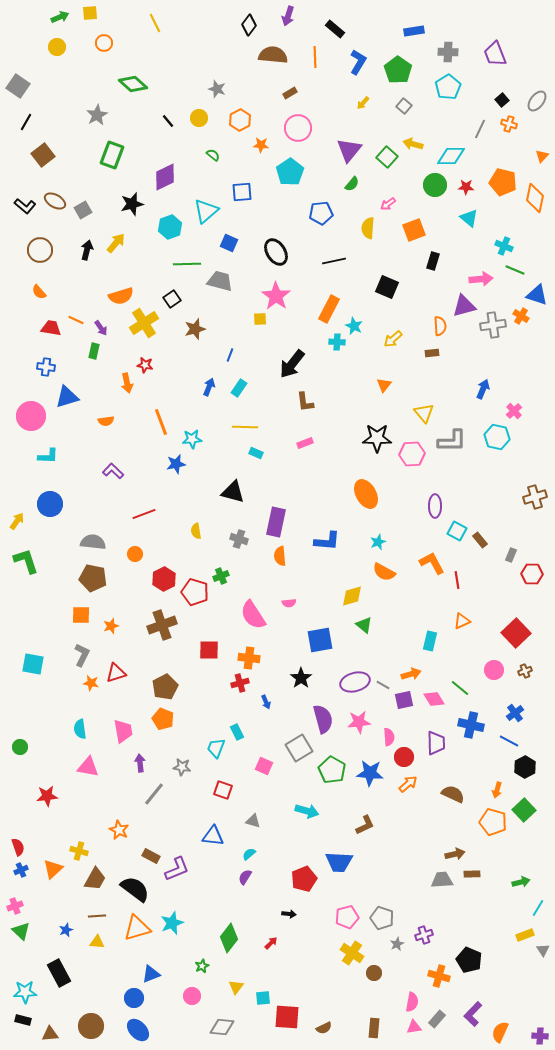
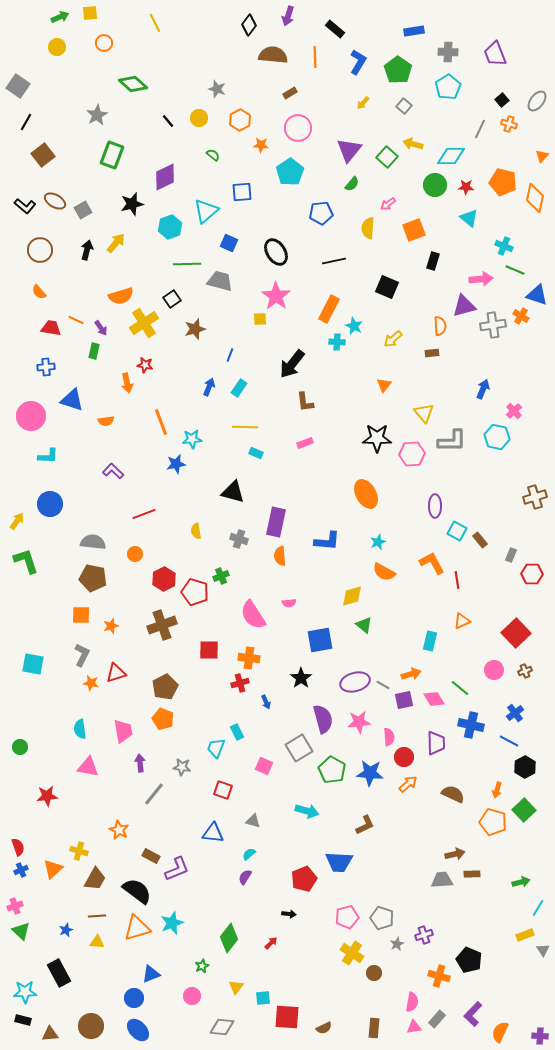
blue cross at (46, 367): rotated 12 degrees counterclockwise
blue triangle at (67, 397): moved 5 px right, 3 px down; rotated 35 degrees clockwise
blue triangle at (213, 836): moved 3 px up
black semicircle at (135, 889): moved 2 px right, 2 px down
